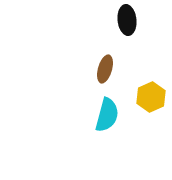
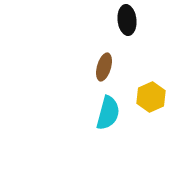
brown ellipse: moved 1 px left, 2 px up
cyan semicircle: moved 1 px right, 2 px up
